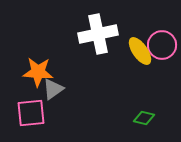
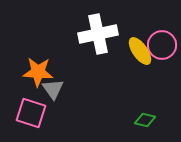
gray triangle: rotated 30 degrees counterclockwise
pink square: rotated 24 degrees clockwise
green diamond: moved 1 px right, 2 px down
